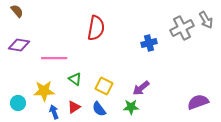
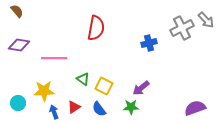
gray arrow: rotated 12 degrees counterclockwise
green triangle: moved 8 px right
purple semicircle: moved 3 px left, 6 px down
